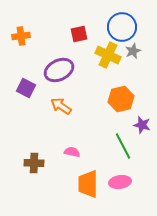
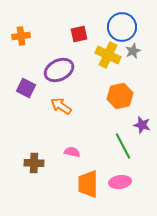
orange hexagon: moved 1 px left, 3 px up
